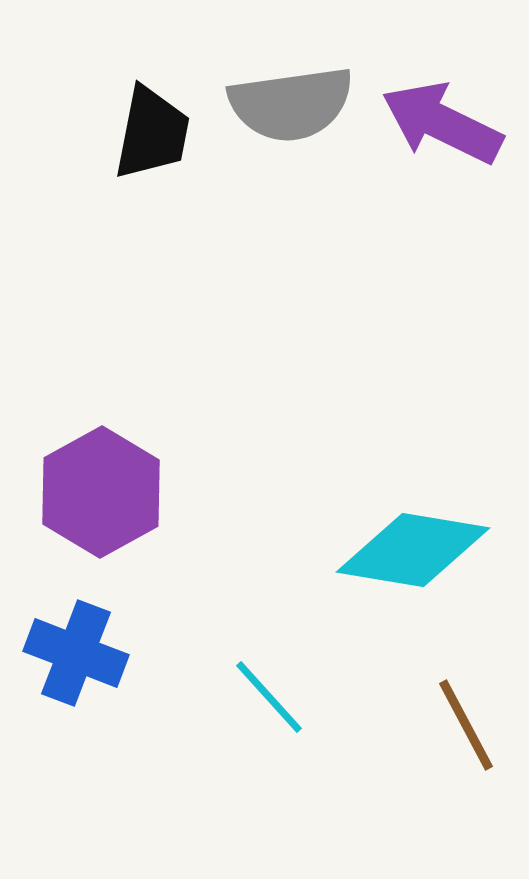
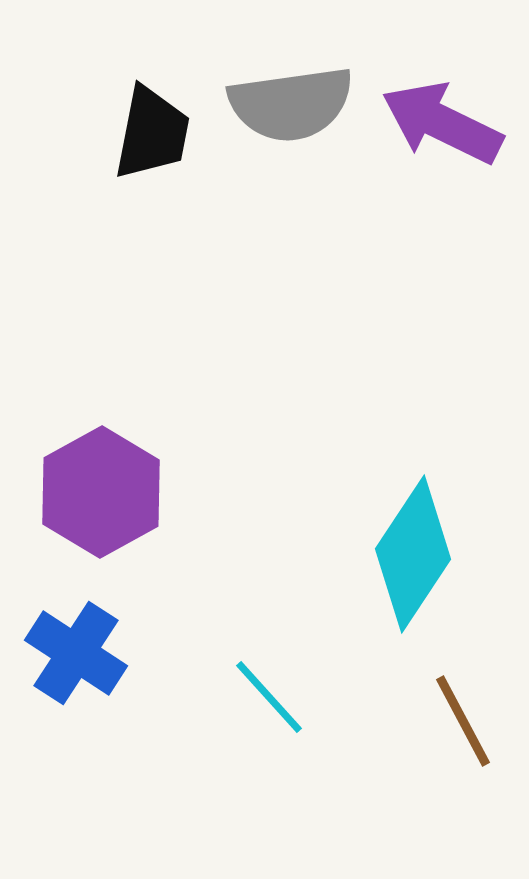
cyan diamond: moved 4 px down; rotated 66 degrees counterclockwise
blue cross: rotated 12 degrees clockwise
brown line: moved 3 px left, 4 px up
